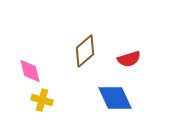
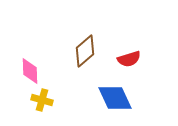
pink diamond: rotated 12 degrees clockwise
